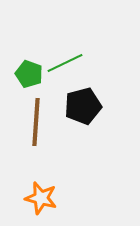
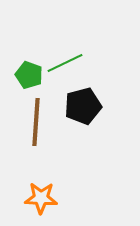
green pentagon: moved 1 px down
orange star: rotated 12 degrees counterclockwise
